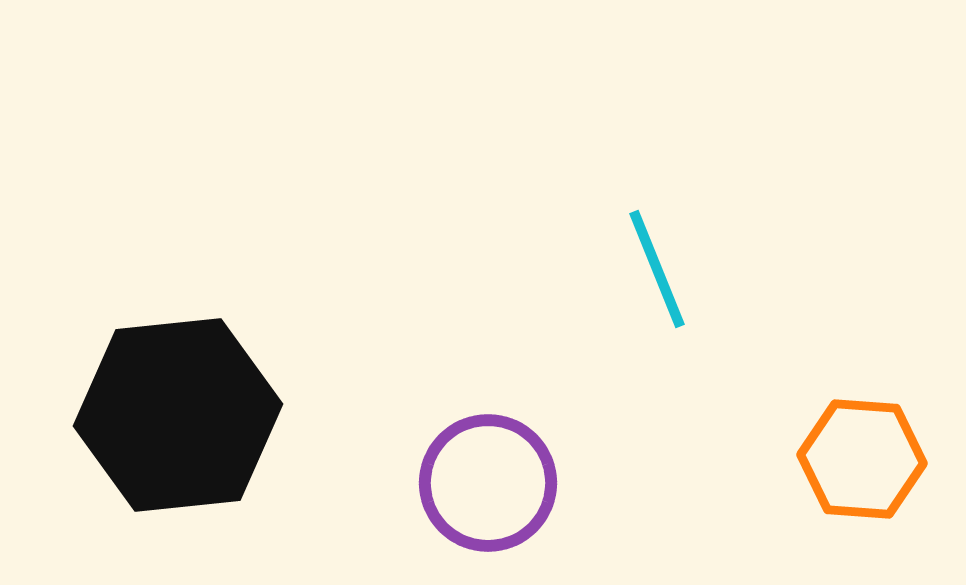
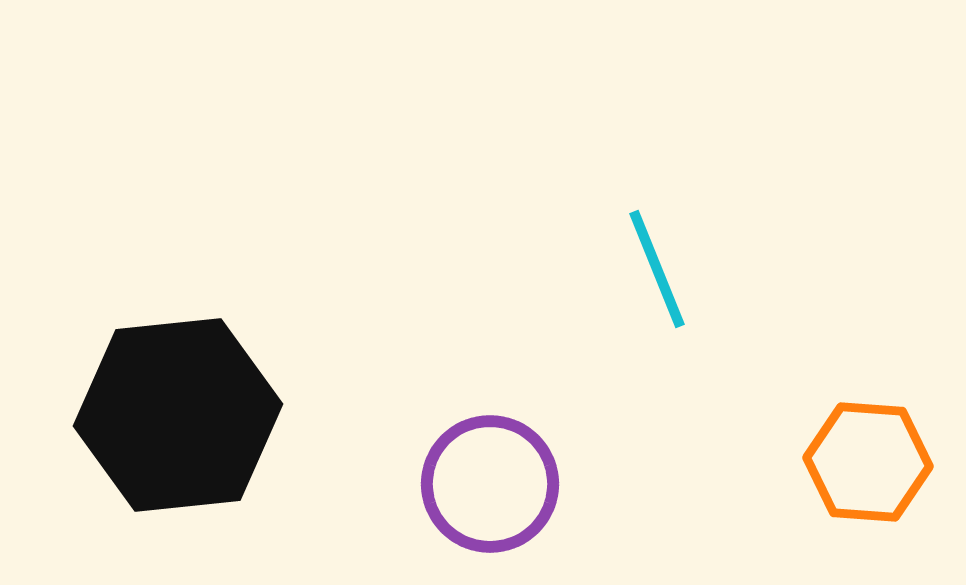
orange hexagon: moved 6 px right, 3 px down
purple circle: moved 2 px right, 1 px down
